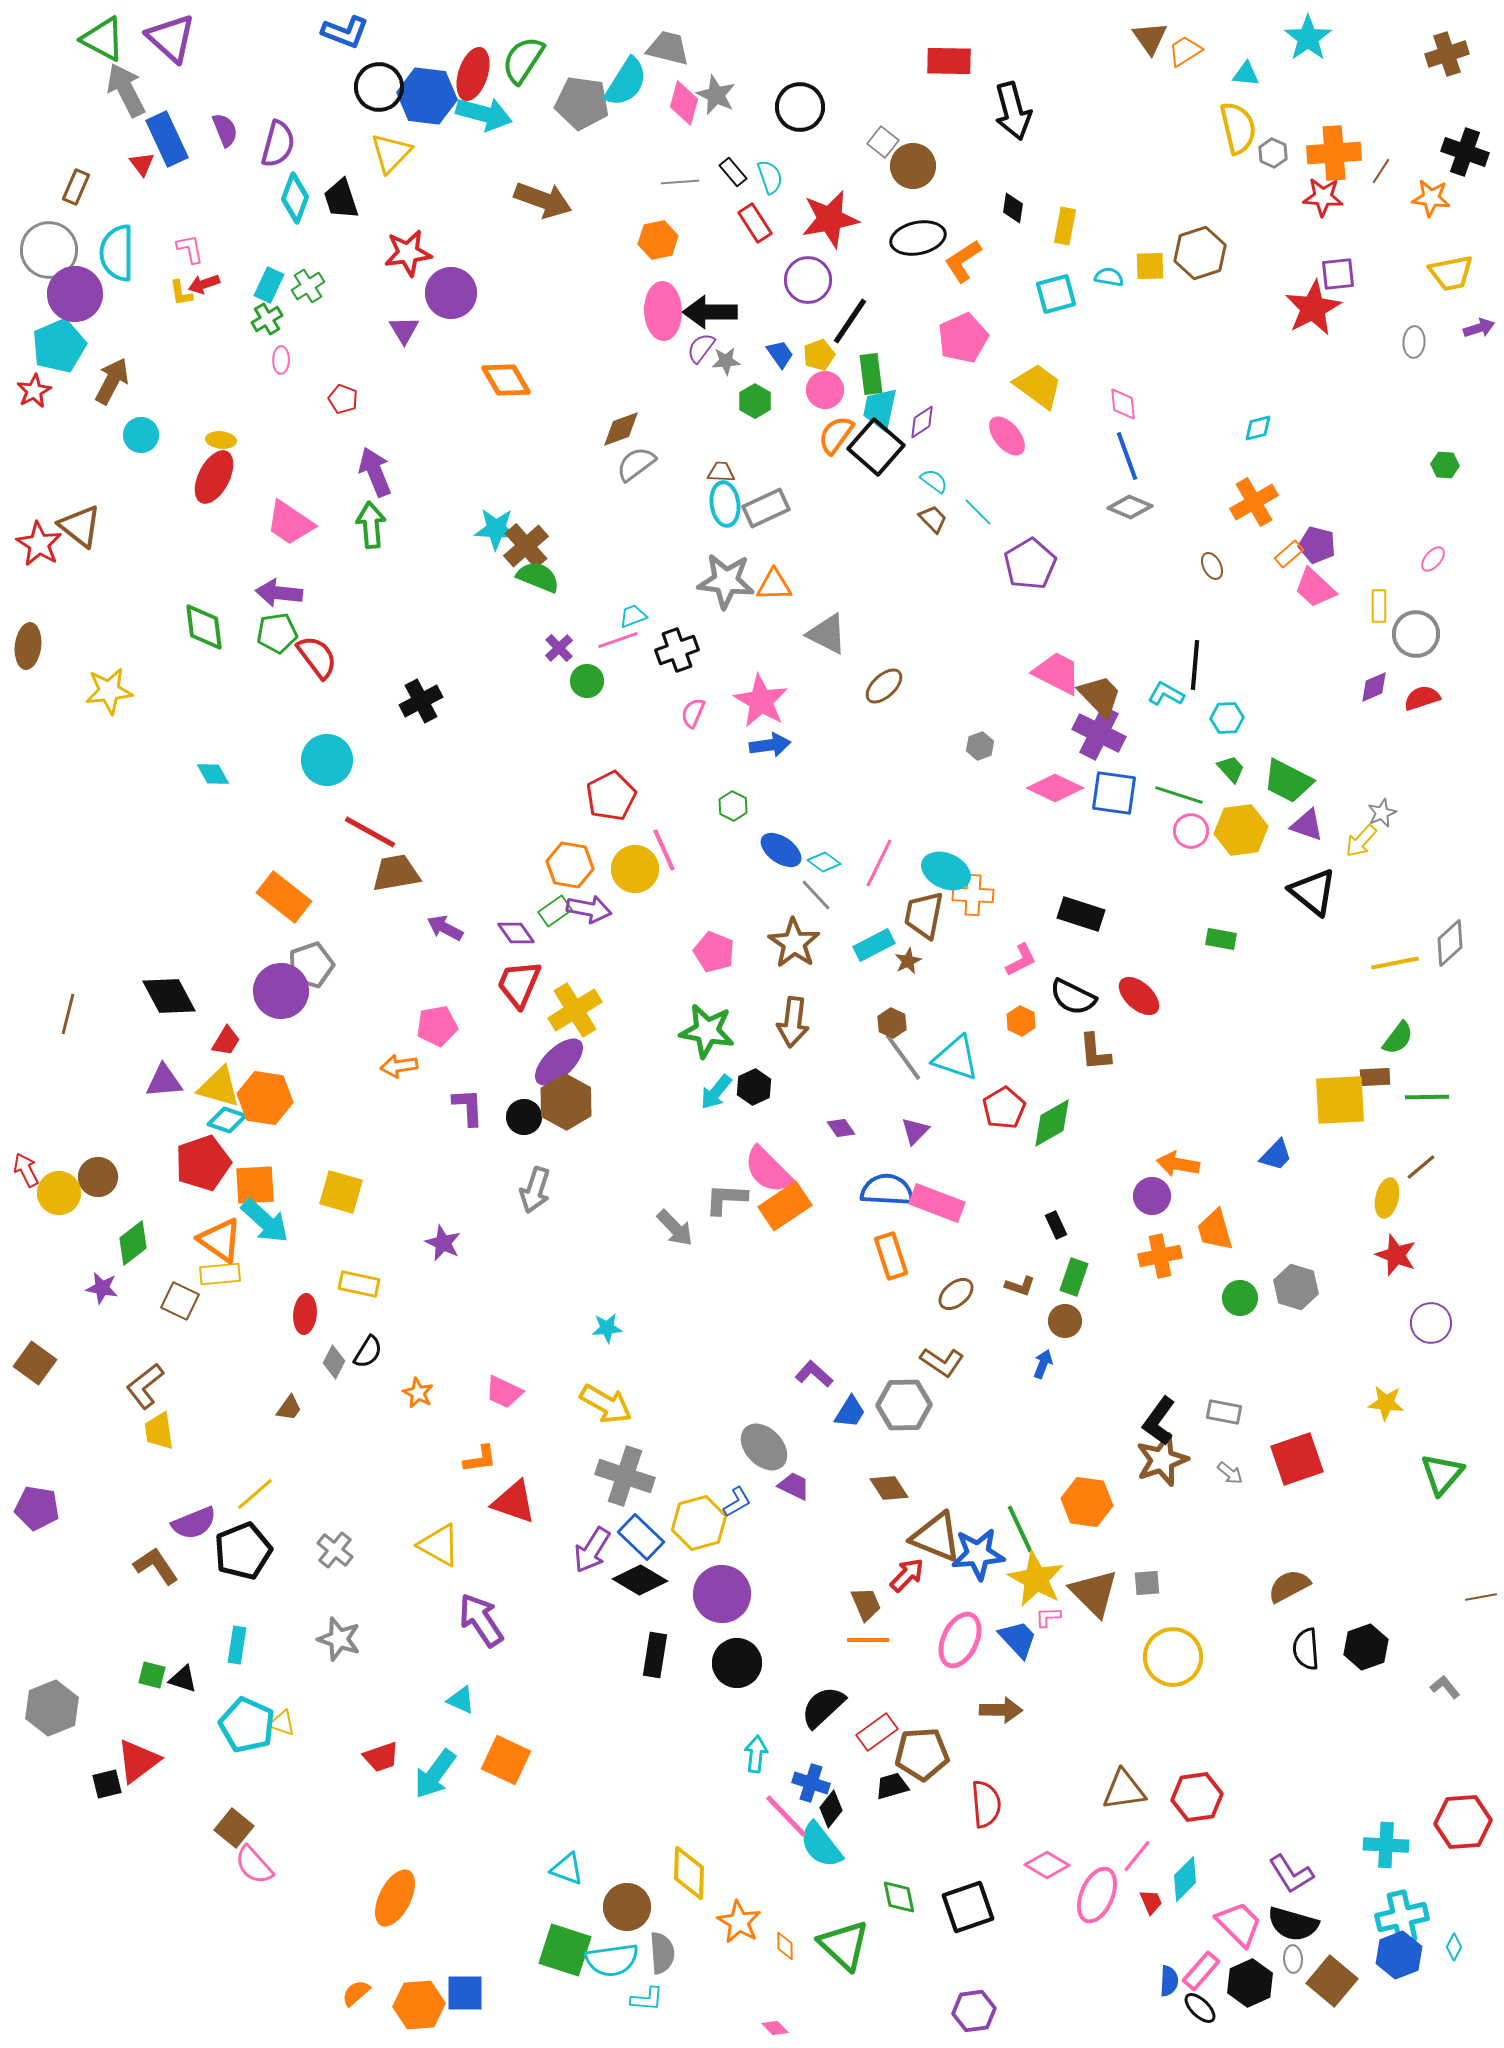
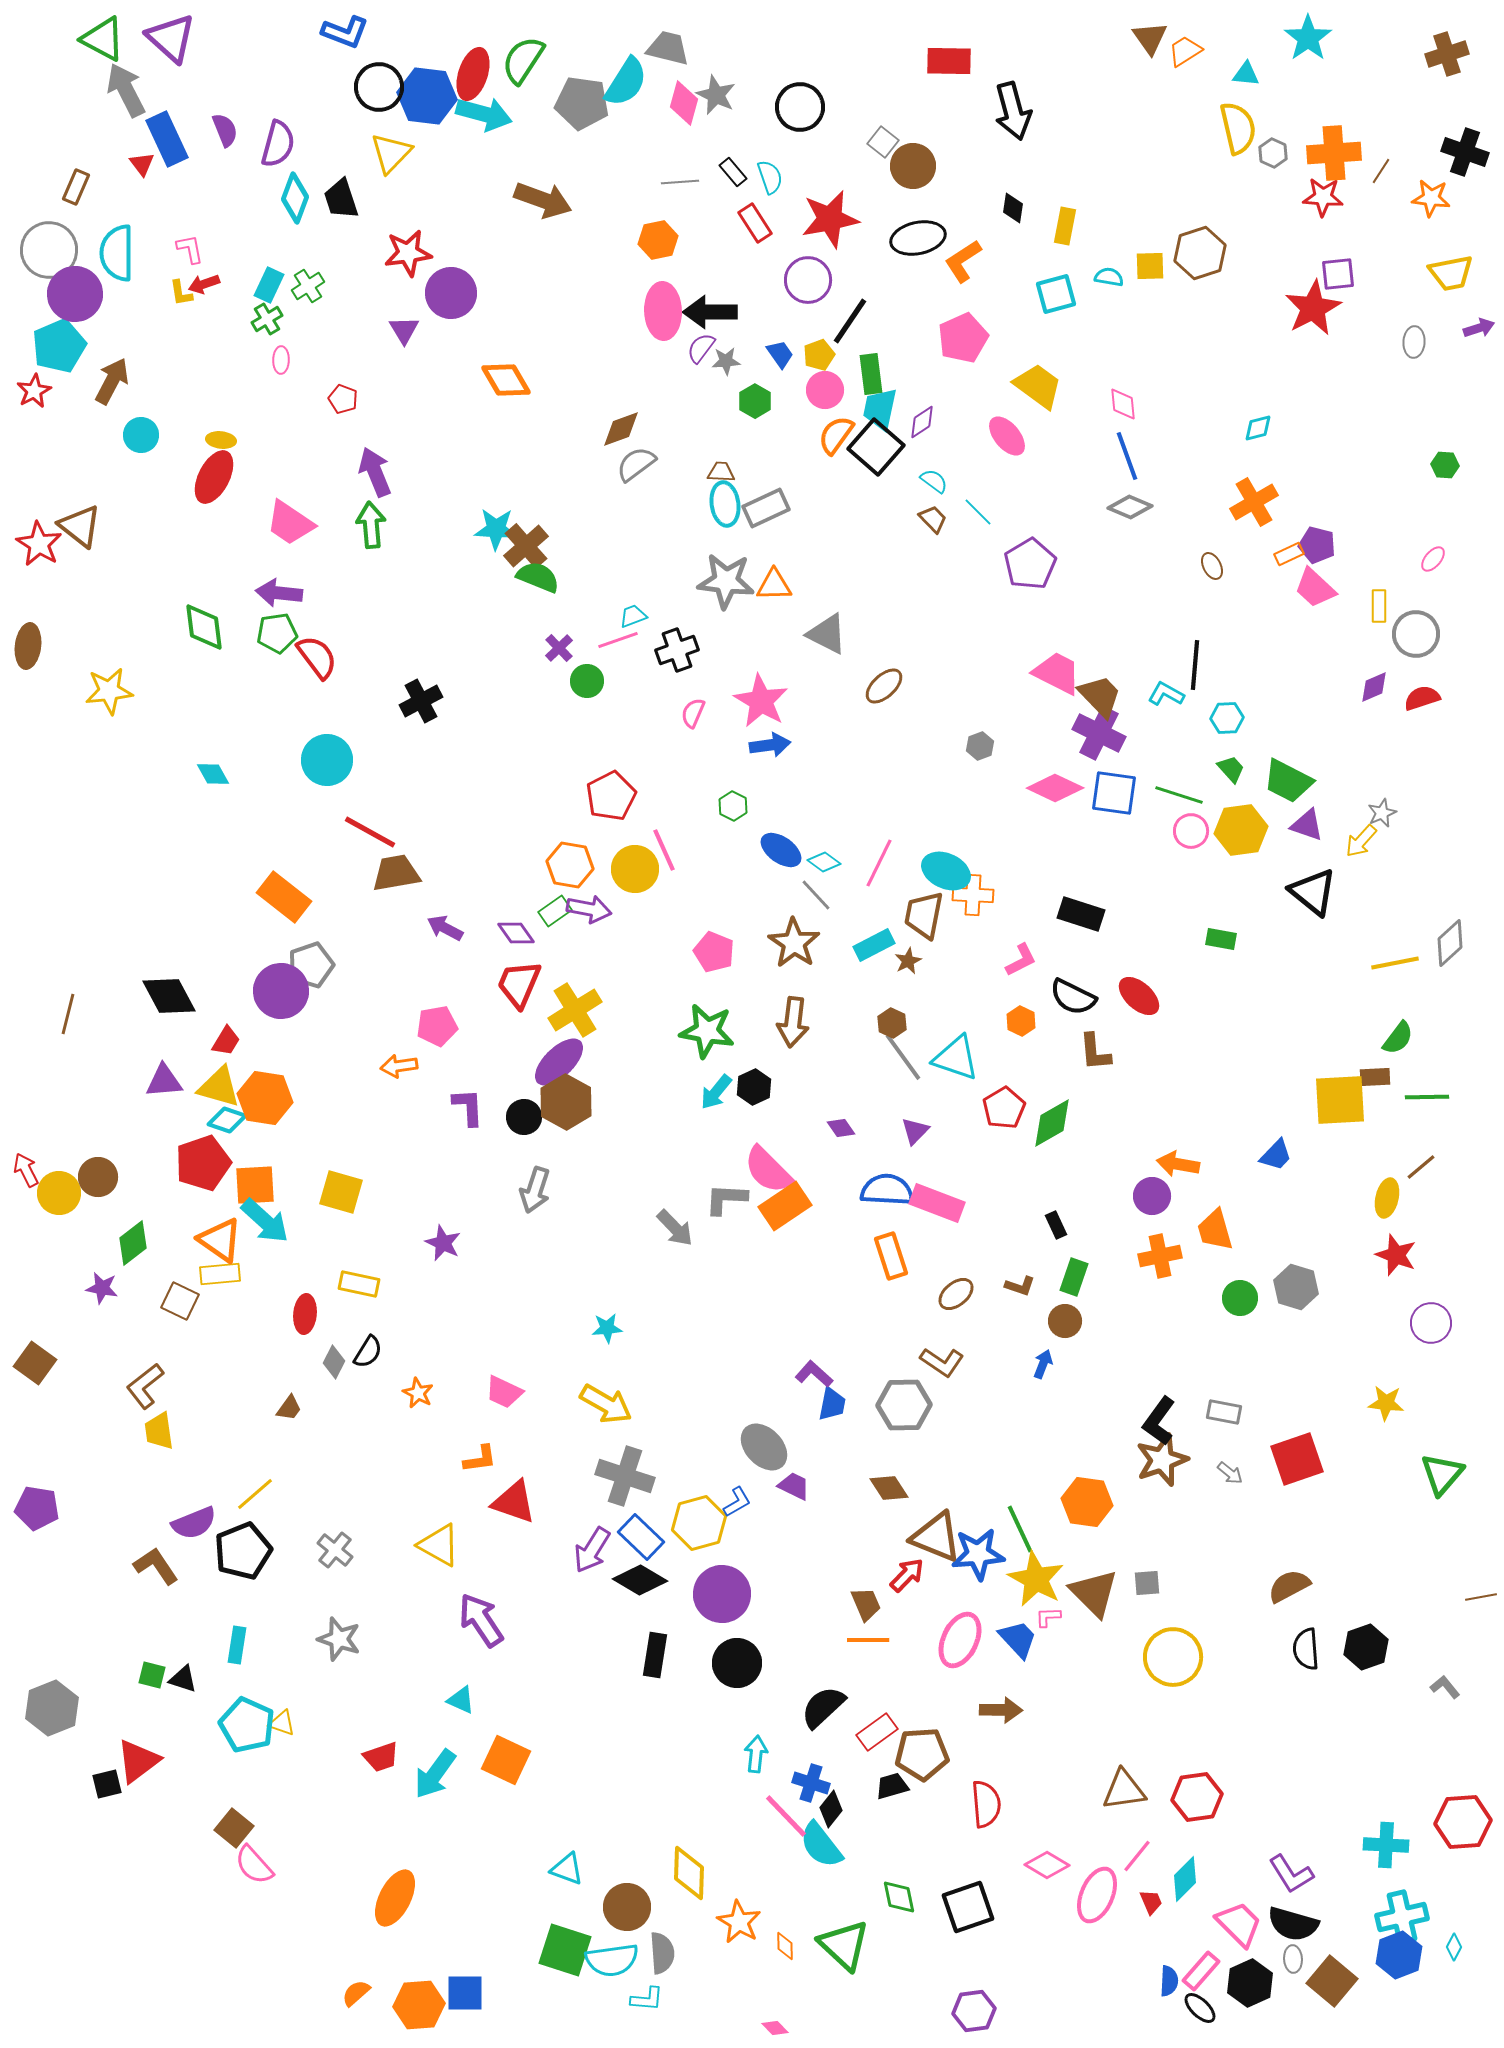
orange rectangle at (1289, 554): rotated 16 degrees clockwise
blue trapezoid at (850, 1412): moved 18 px left, 8 px up; rotated 21 degrees counterclockwise
